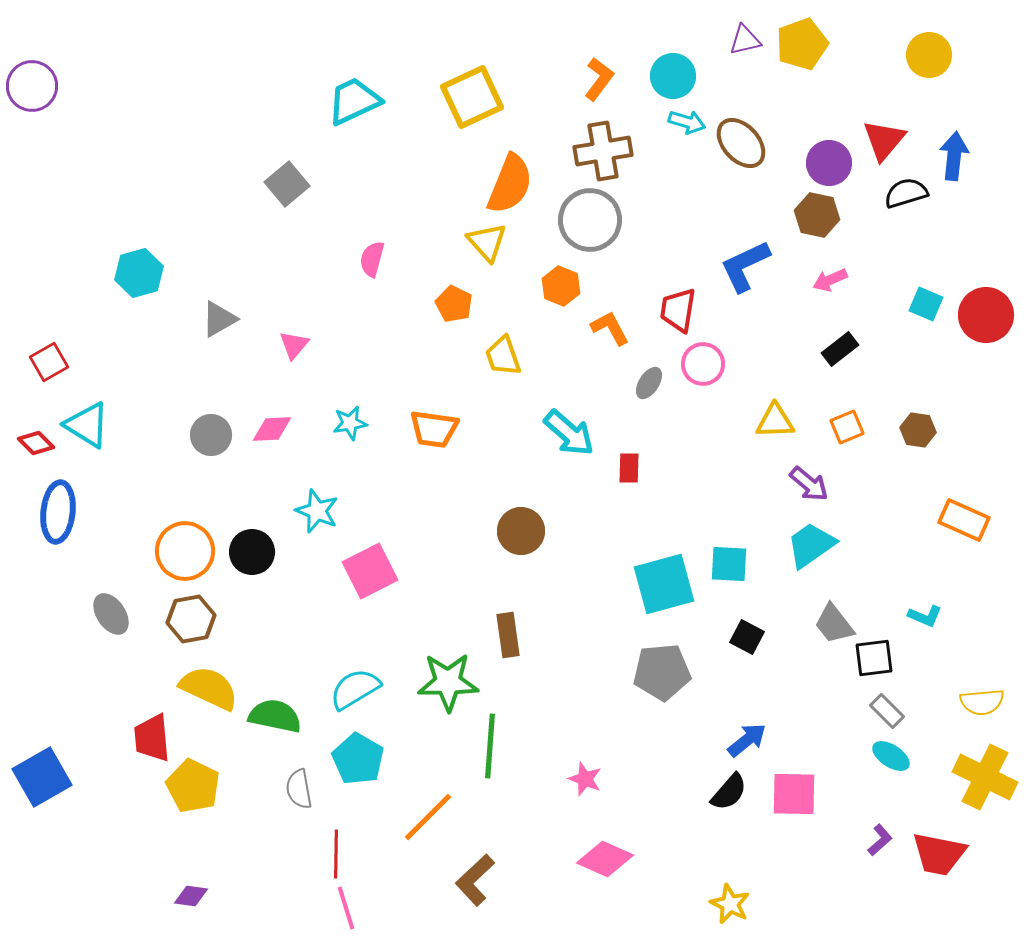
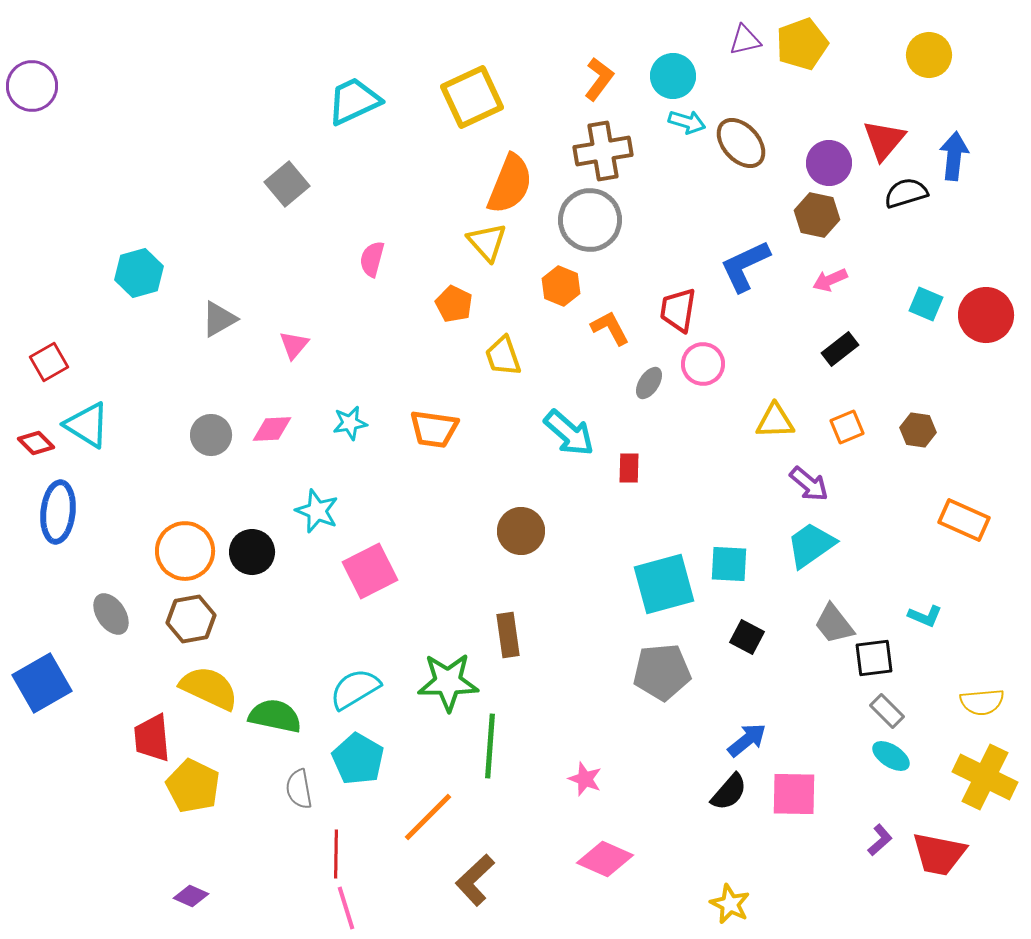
blue square at (42, 777): moved 94 px up
purple diamond at (191, 896): rotated 16 degrees clockwise
